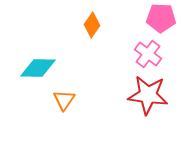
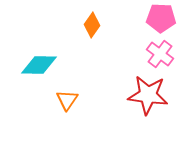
pink cross: moved 12 px right
cyan diamond: moved 1 px right, 3 px up
orange triangle: moved 3 px right
